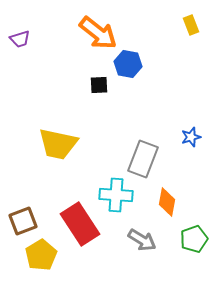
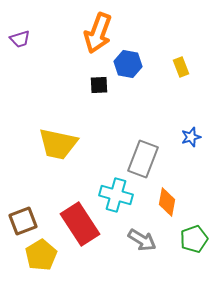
yellow rectangle: moved 10 px left, 42 px down
orange arrow: rotated 72 degrees clockwise
cyan cross: rotated 12 degrees clockwise
